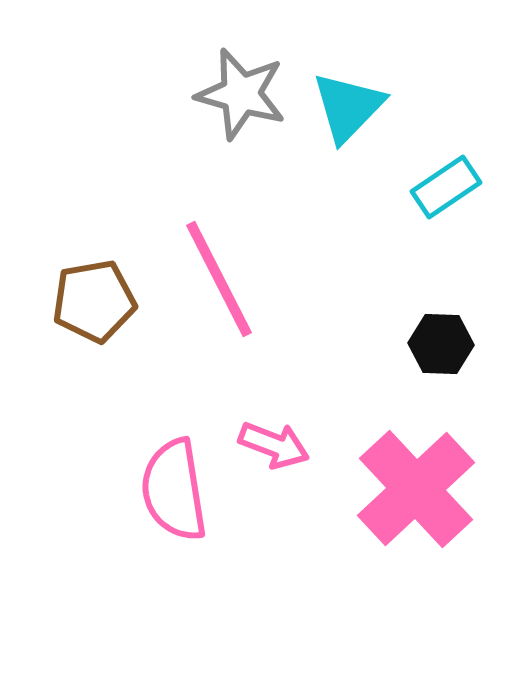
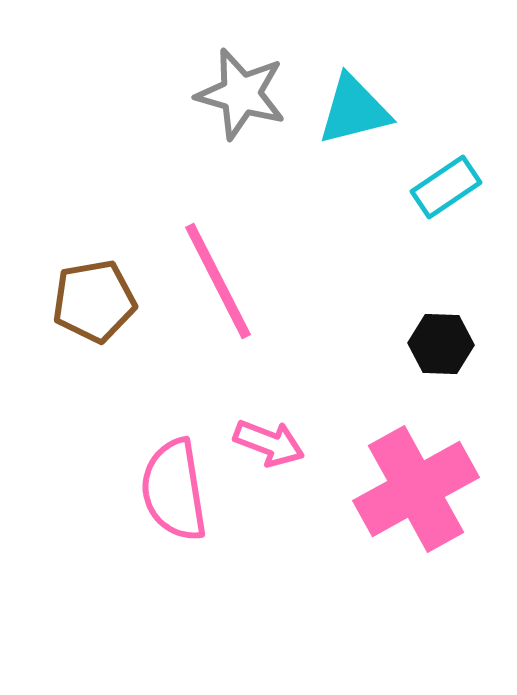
cyan triangle: moved 6 px right, 3 px down; rotated 32 degrees clockwise
pink line: moved 1 px left, 2 px down
pink arrow: moved 5 px left, 2 px up
pink cross: rotated 14 degrees clockwise
